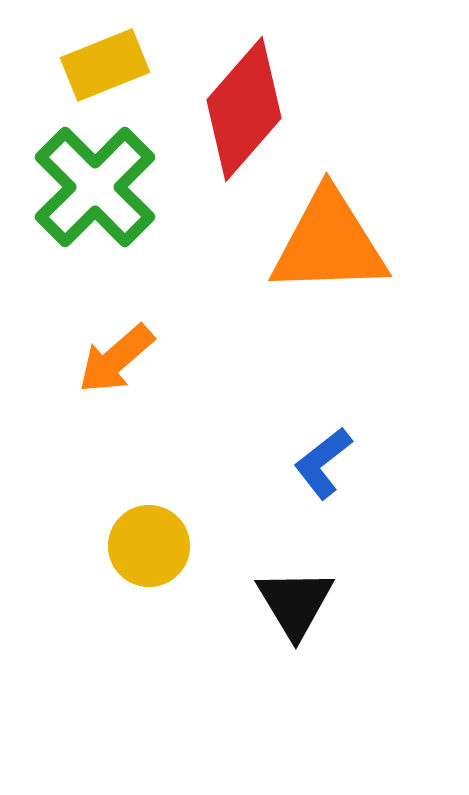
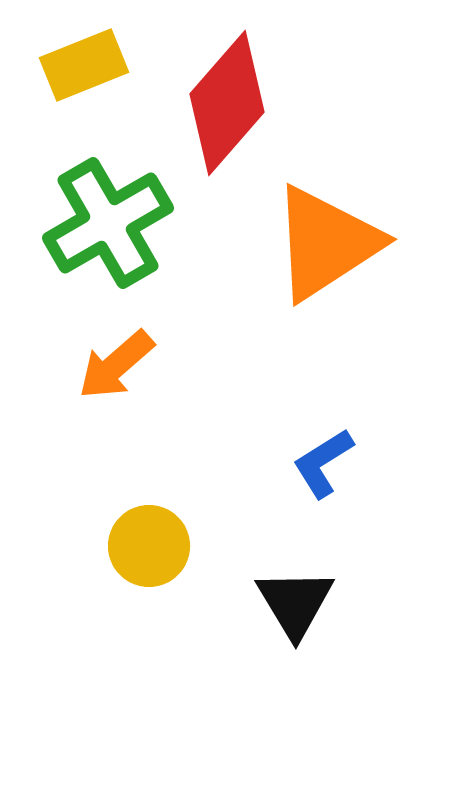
yellow rectangle: moved 21 px left
red diamond: moved 17 px left, 6 px up
green cross: moved 13 px right, 36 px down; rotated 15 degrees clockwise
orange triangle: moved 3 px left; rotated 31 degrees counterclockwise
orange arrow: moved 6 px down
blue L-shape: rotated 6 degrees clockwise
